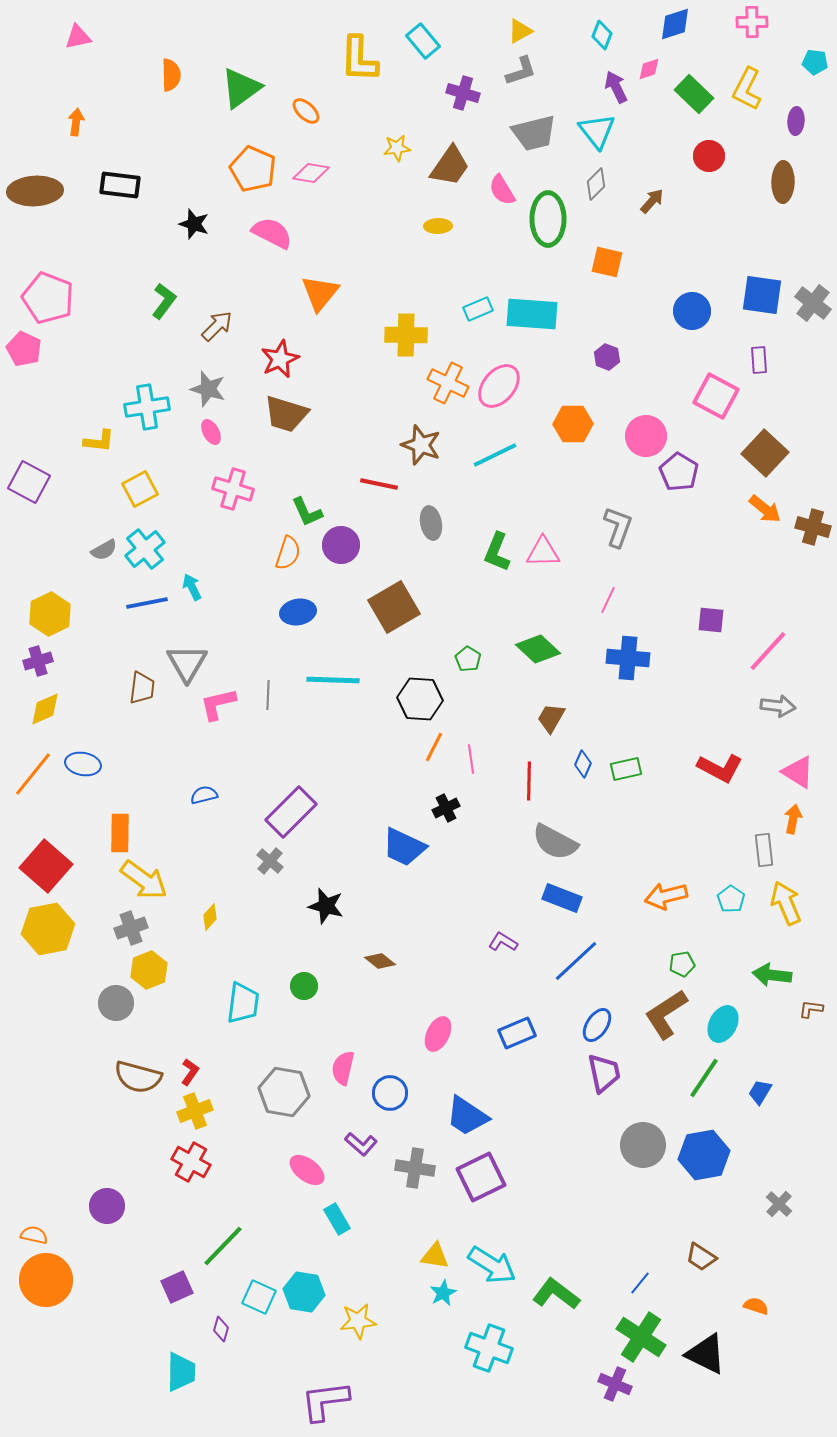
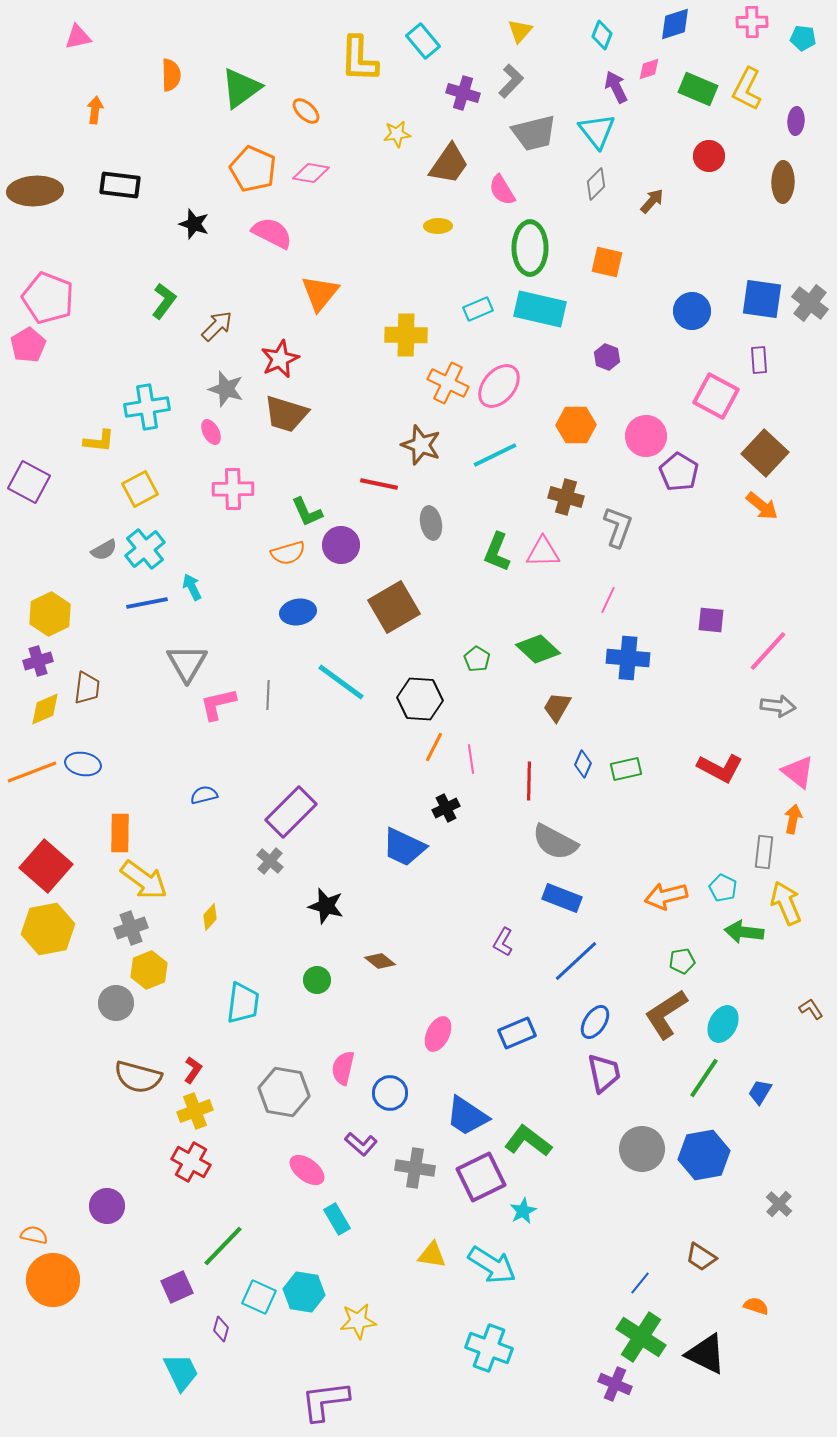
yellow triangle at (520, 31): rotated 20 degrees counterclockwise
cyan pentagon at (815, 62): moved 12 px left, 24 px up
gray L-shape at (521, 71): moved 10 px left, 10 px down; rotated 28 degrees counterclockwise
green rectangle at (694, 94): moved 4 px right, 5 px up; rotated 21 degrees counterclockwise
orange arrow at (76, 122): moved 19 px right, 12 px up
yellow star at (397, 148): moved 14 px up
brown trapezoid at (450, 166): moved 1 px left, 2 px up
green ellipse at (548, 219): moved 18 px left, 29 px down
blue square at (762, 295): moved 4 px down
gray cross at (813, 303): moved 3 px left
cyan rectangle at (532, 314): moved 8 px right, 5 px up; rotated 9 degrees clockwise
pink pentagon at (24, 349): moved 4 px right, 4 px up; rotated 16 degrees clockwise
gray star at (208, 389): moved 18 px right
orange hexagon at (573, 424): moved 3 px right, 1 px down
pink cross at (233, 489): rotated 18 degrees counterclockwise
orange arrow at (765, 509): moved 3 px left, 3 px up
brown cross at (813, 527): moved 247 px left, 30 px up
orange semicircle at (288, 553): rotated 56 degrees clockwise
green pentagon at (468, 659): moved 9 px right
cyan line at (333, 680): moved 8 px right, 2 px down; rotated 34 degrees clockwise
brown trapezoid at (142, 688): moved 55 px left
brown trapezoid at (551, 718): moved 6 px right, 11 px up
pink triangle at (798, 772): rotated 6 degrees clockwise
orange line at (33, 774): moved 1 px left, 2 px up; rotated 30 degrees clockwise
gray rectangle at (764, 850): moved 2 px down; rotated 12 degrees clockwise
cyan pentagon at (731, 899): moved 8 px left, 11 px up; rotated 8 degrees counterclockwise
purple L-shape at (503, 942): rotated 92 degrees counterclockwise
green pentagon at (682, 964): moved 3 px up
green arrow at (772, 975): moved 28 px left, 43 px up
green circle at (304, 986): moved 13 px right, 6 px up
brown L-shape at (811, 1009): rotated 50 degrees clockwise
blue ellipse at (597, 1025): moved 2 px left, 3 px up
red L-shape at (190, 1072): moved 3 px right, 2 px up
gray circle at (643, 1145): moved 1 px left, 4 px down
yellow triangle at (435, 1256): moved 3 px left, 1 px up
orange circle at (46, 1280): moved 7 px right
cyan star at (443, 1293): moved 80 px right, 82 px up
green L-shape at (556, 1294): moved 28 px left, 153 px up
cyan trapezoid at (181, 1372): rotated 27 degrees counterclockwise
